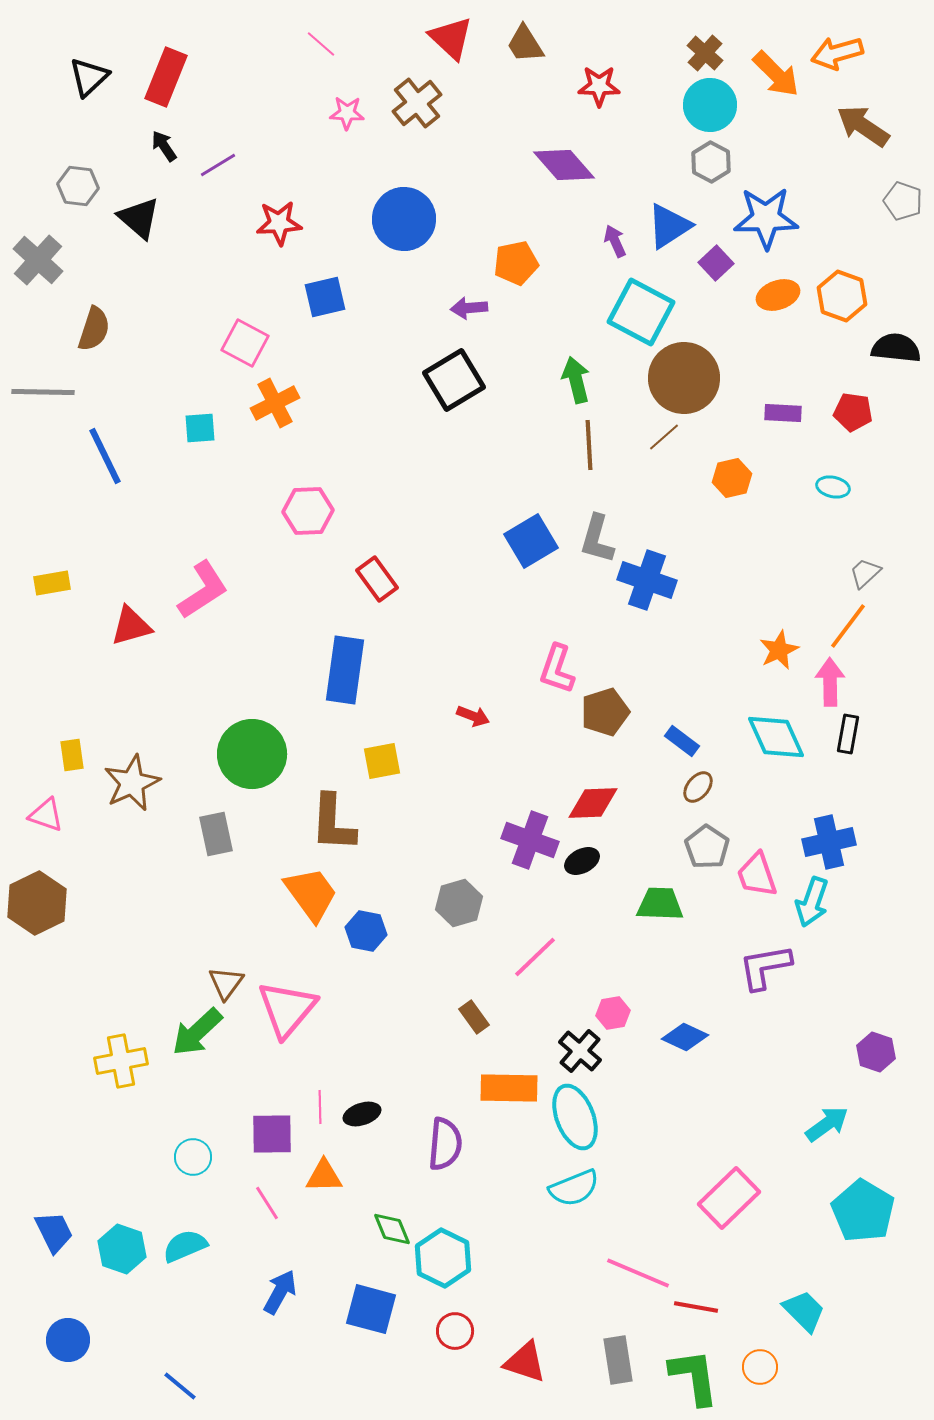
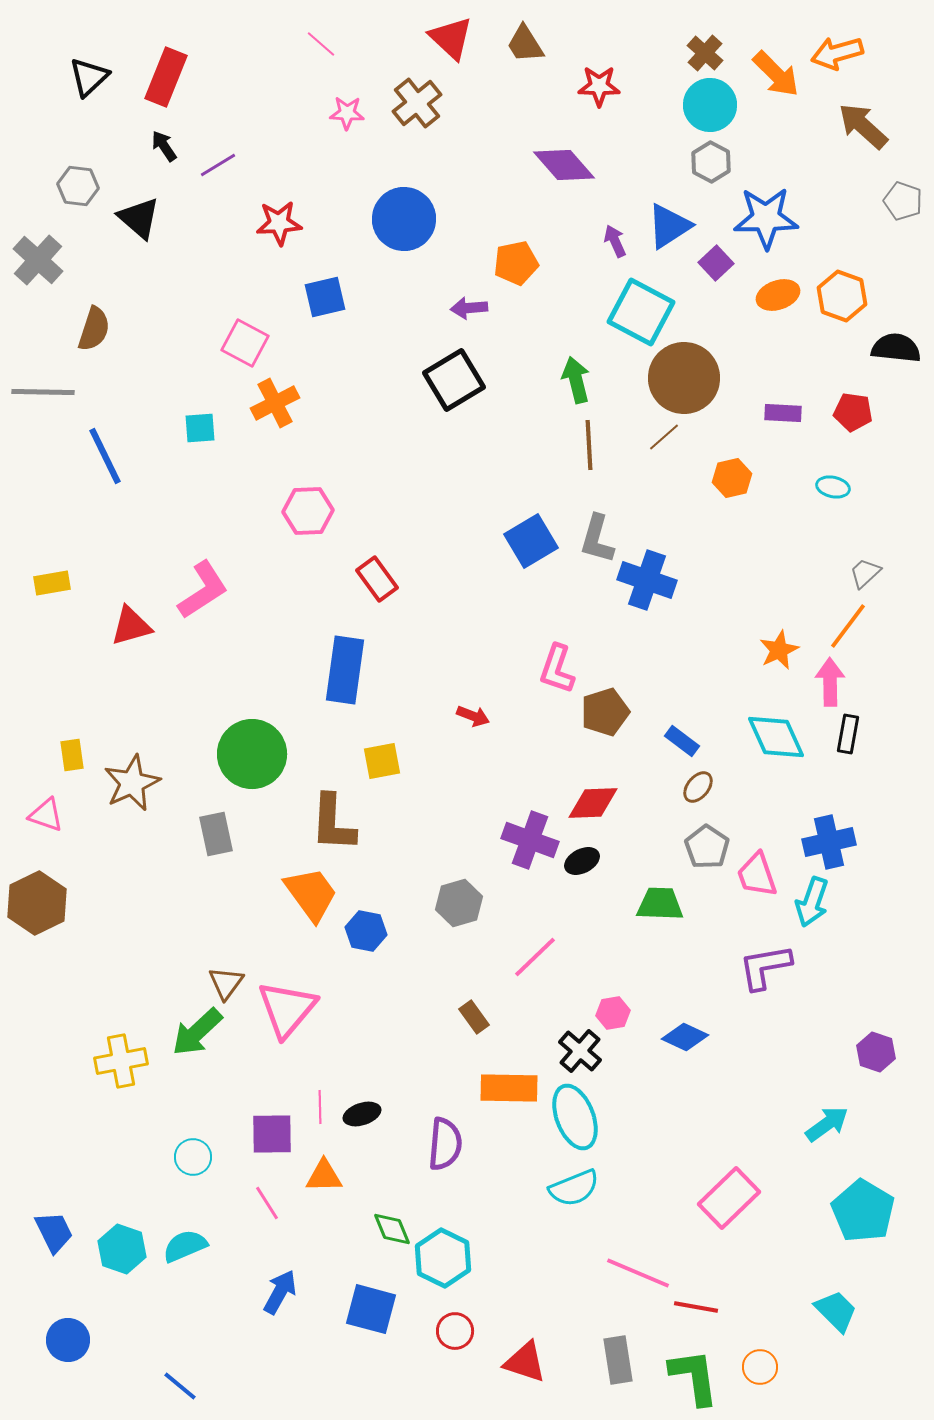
brown arrow at (863, 126): rotated 8 degrees clockwise
cyan trapezoid at (804, 1311): moved 32 px right
